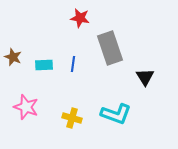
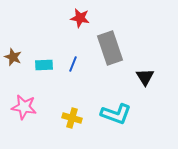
blue line: rotated 14 degrees clockwise
pink star: moved 2 px left; rotated 10 degrees counterclockwise
